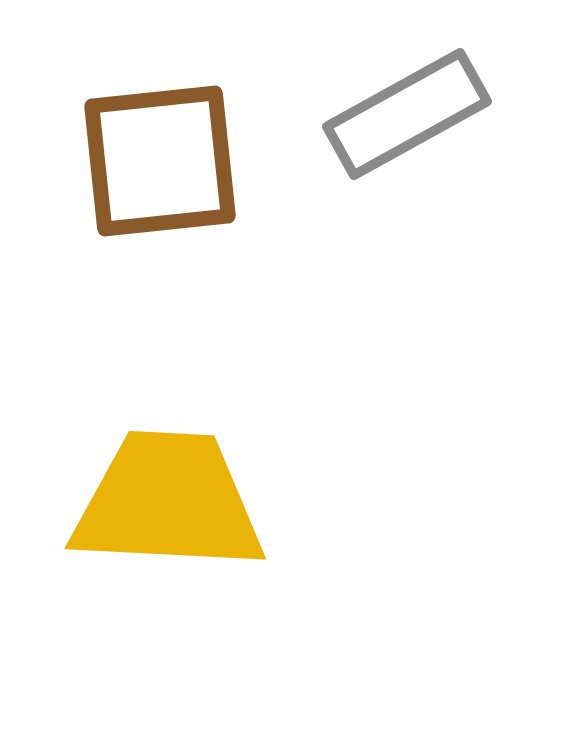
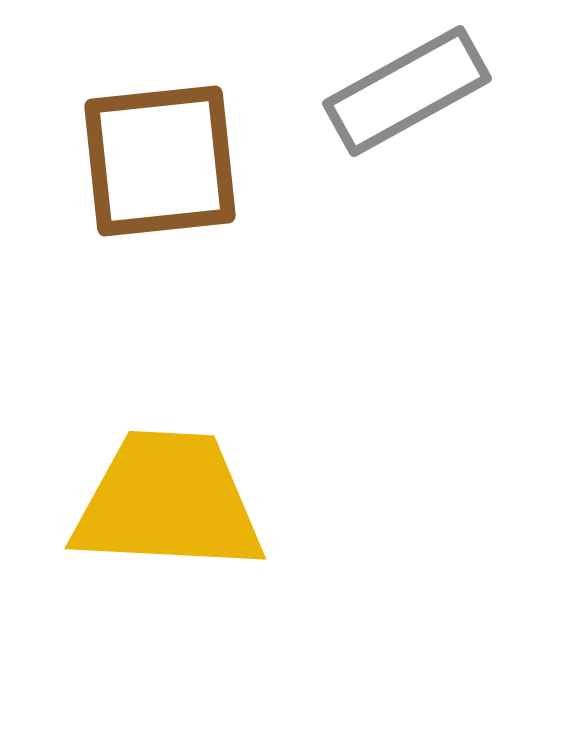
gray rectangle: moved 23 px up
